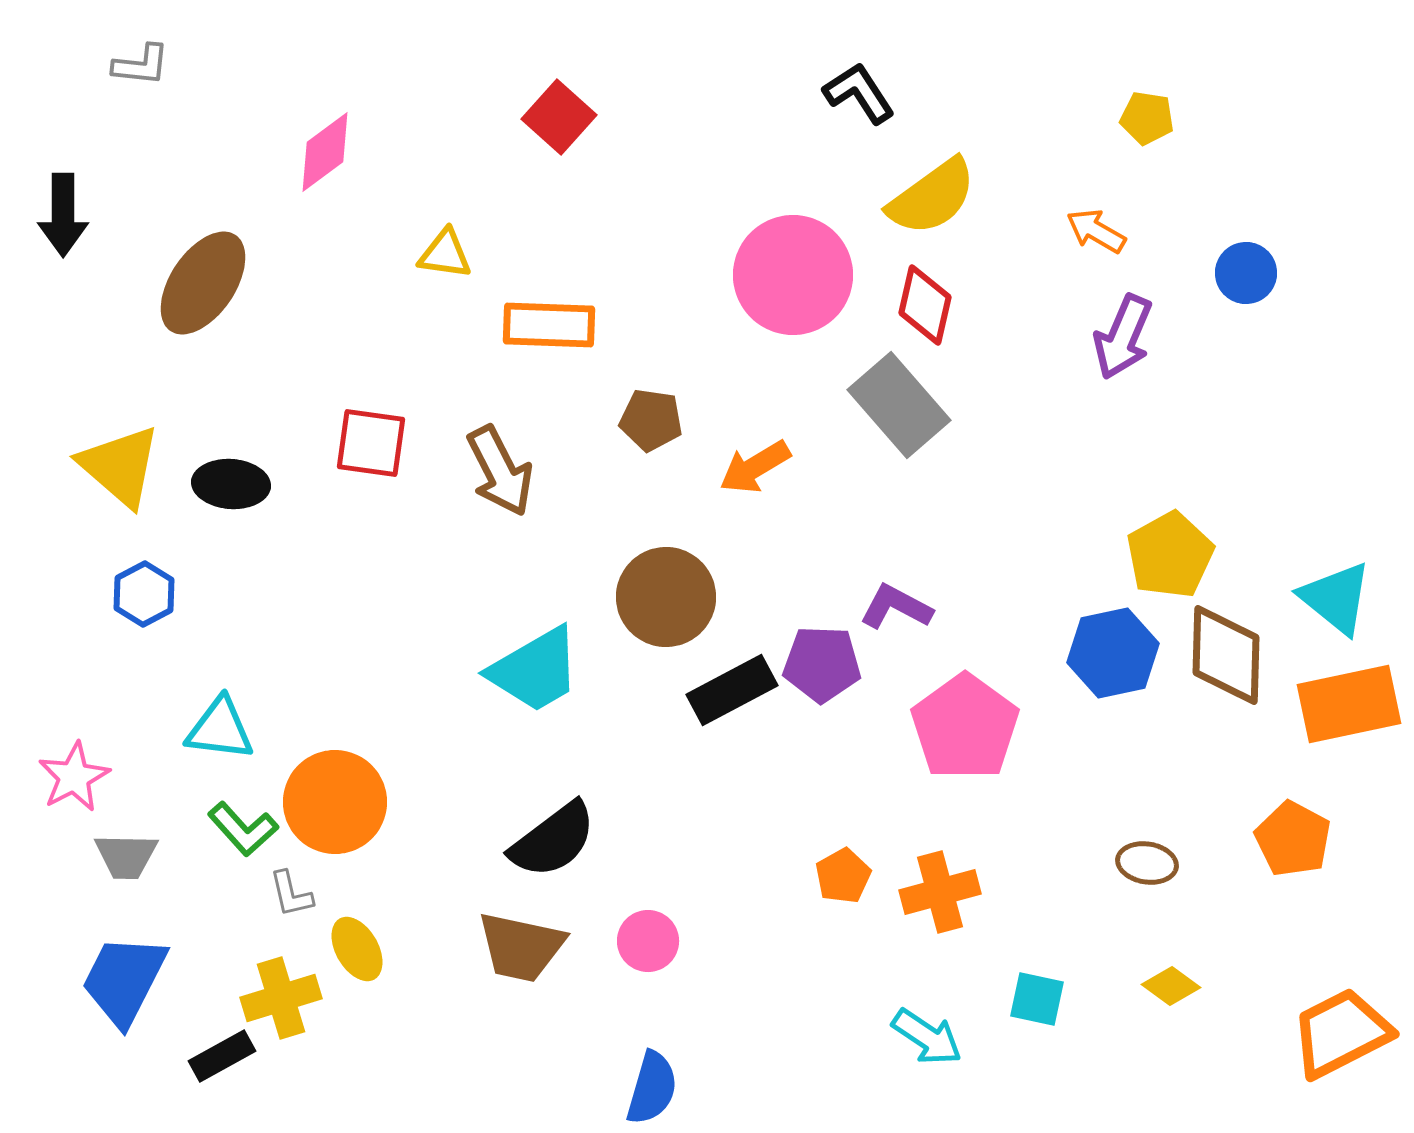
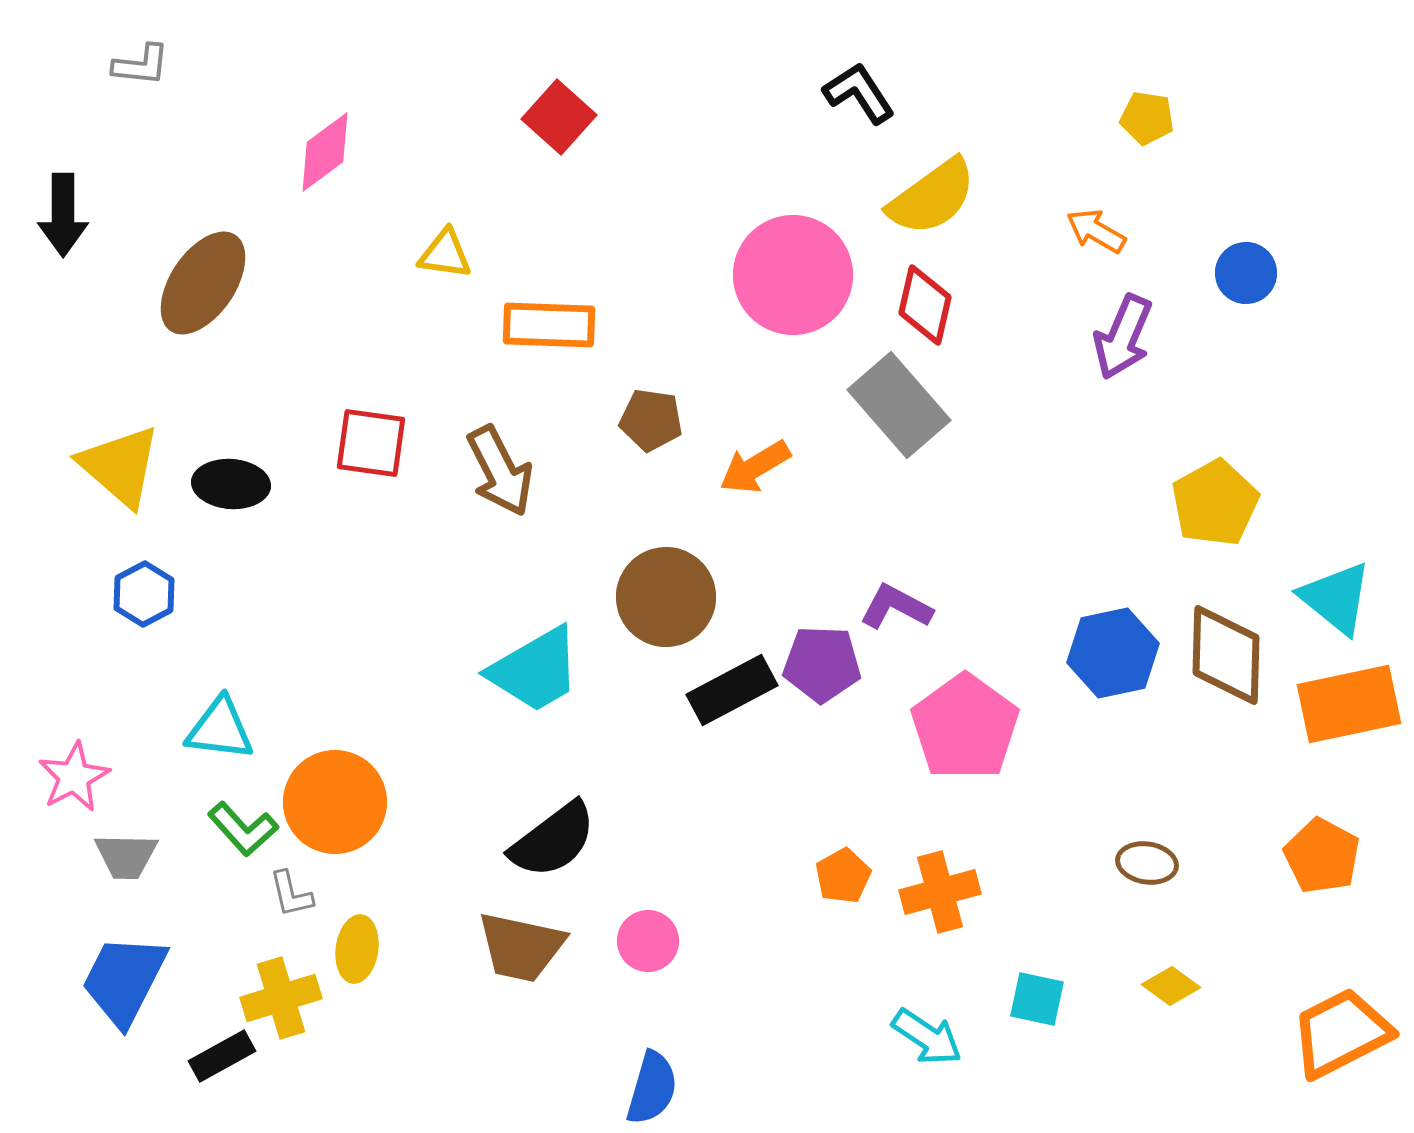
yellow pentagon at (1170, 555): moved 45 px right, 52 px up
orange pentagon at (1293, 839): moved 29 px right, 17 px down
yellow ellipse at (357, 949): rotated 38 degrees clockwise
